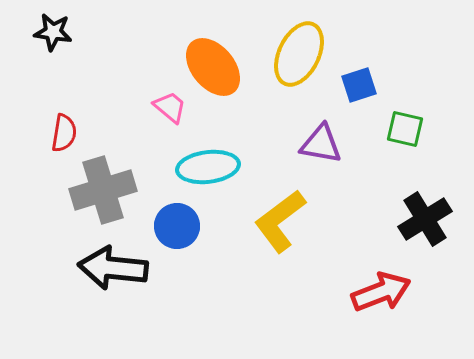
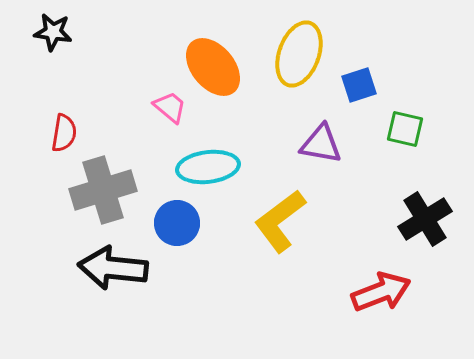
yellow ellipse: rotated 6 degrees counterclockwise
blue circle: moved 3 px up
